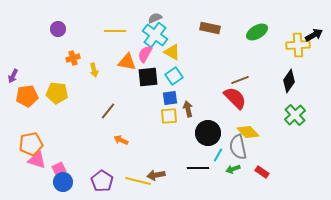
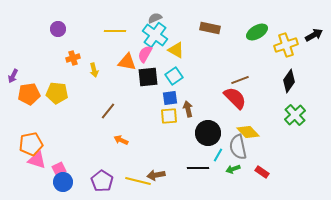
yellow cross at (298, 45): moved 12 px left; rotated 15 degrees counterclockwise
yellow triangle at (172, 52): moved 4 px right, 2 px up
orange pentagon at (27, 96): moved 2 px right, 2 px up
